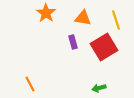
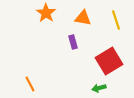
red square: moved 5 px right, 14 px down
